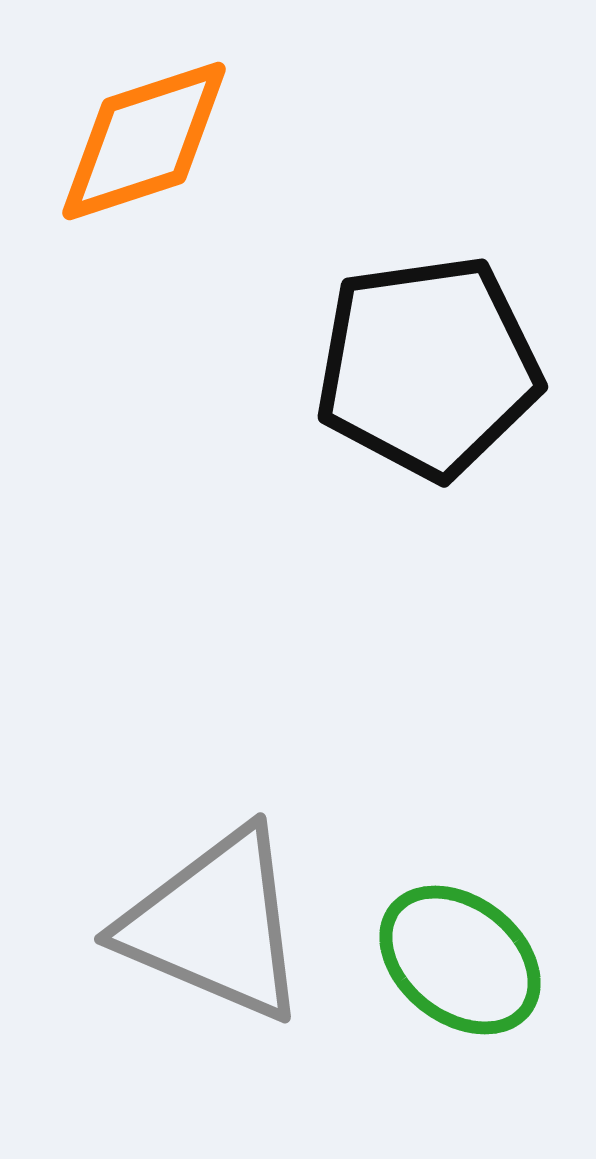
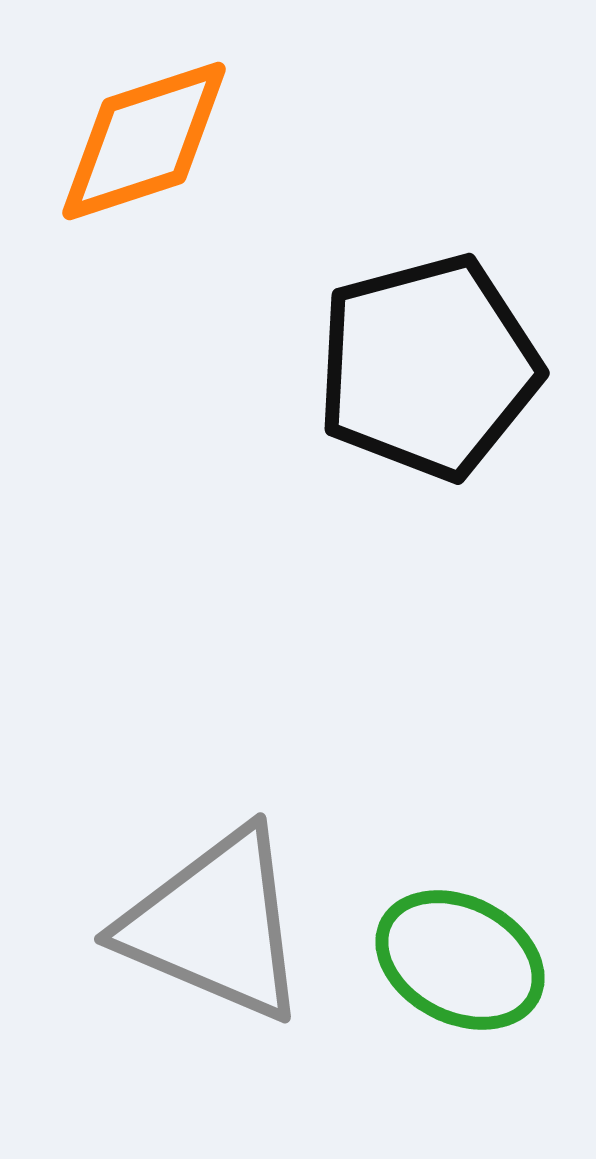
black pentagon: rotated 7 degrees counterclockwise
green ellipse: rotated 11 degrees counterclockwise
